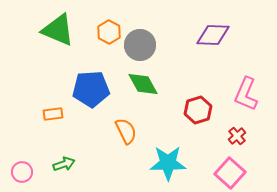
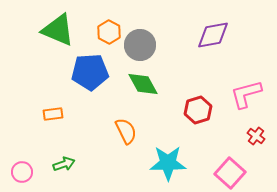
purple diamond: rotated 12 degrees counterclockwise
blue pentagon: moved 1 px left, 17 px up
pink L-shape: rotated 52 degrees clockwise
red cross: moved 19 px right; rotated 12 degrees counterclockwise
